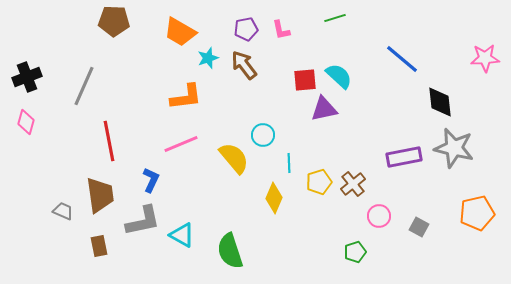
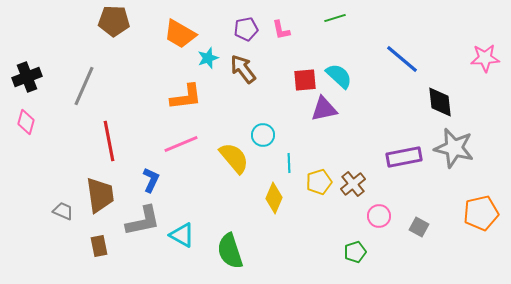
orange trapezoid: moved 2 px down
brown arrow: moved 1 px left, 4 px down
orange pentagon: moved 4 px right
